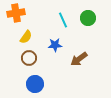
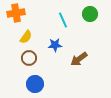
green circle: moved 2 px right, 4 px up
